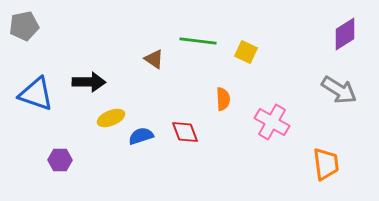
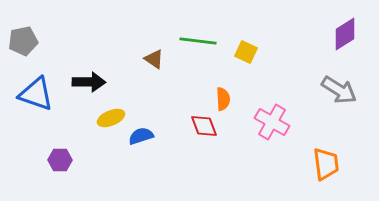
gray pentagon: moved 1 px left, 15 px down
red diamond: moved 19 px right, 6 px up
